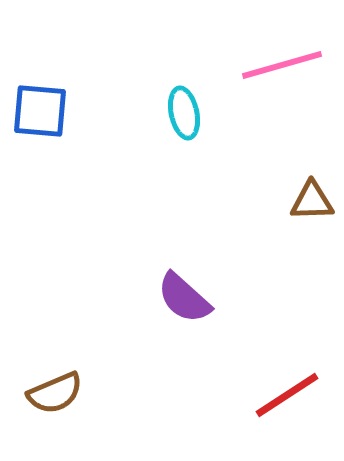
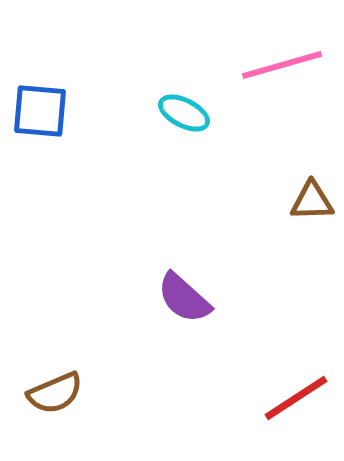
cyan ellipse: rotated 51 degrees counterclockwise
red line: moved 9 px right, 3 px down
